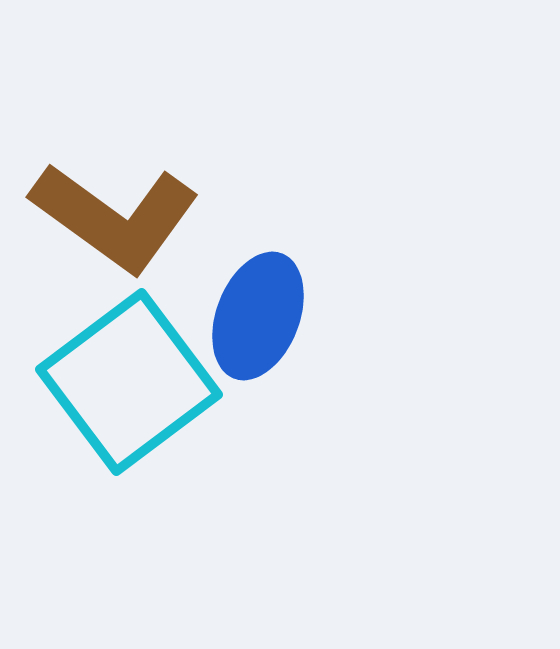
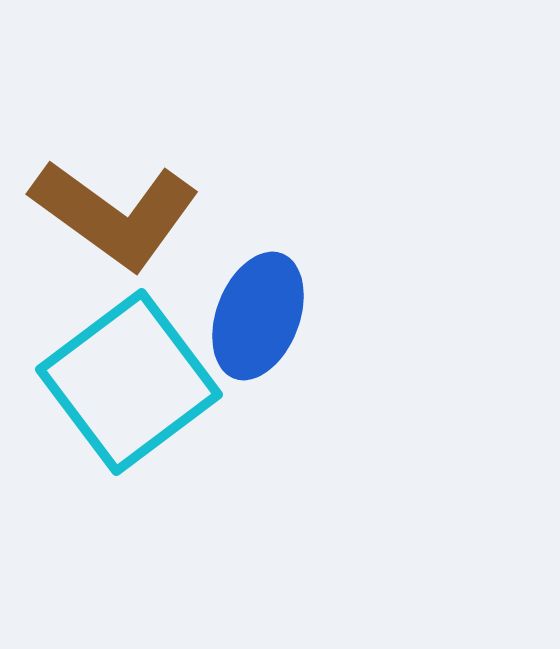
brown L-shape: moved 3 px up
